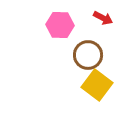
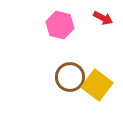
pink hexagon: rotated 12 degrees clockwise
brown circle: moved 18 px left, 22 px down
